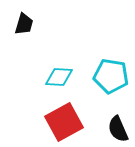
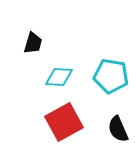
black trapezoid: moved 9 px right, 19 px down
